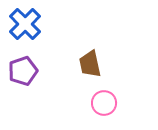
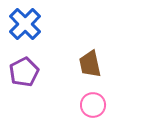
purple pentagon: moved 1 px right, 1 px down; rotated 8 degrees counterclockwise
pink circle: moved 11 px left, 2 px down
